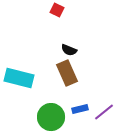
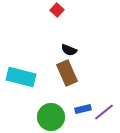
red square: rotated 16 degrees clockwise
cyan rectangle: moved 2 px right, 1 px up
blue rectangle: moved 3 px right
